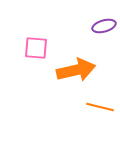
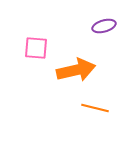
orange line: moved 5 px left, 1 px down
